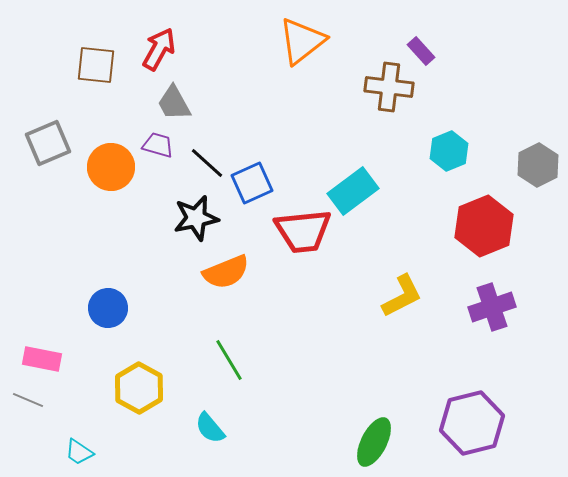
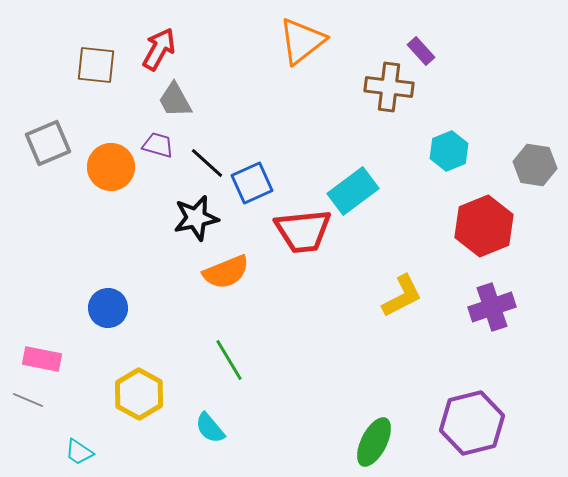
gray trapezoid: moved 1 px right, 3 px up
gray hexagon: moved 3 px left; rotated 24 degrees counterclockwise
yellow hexagon: moved 6 px down
